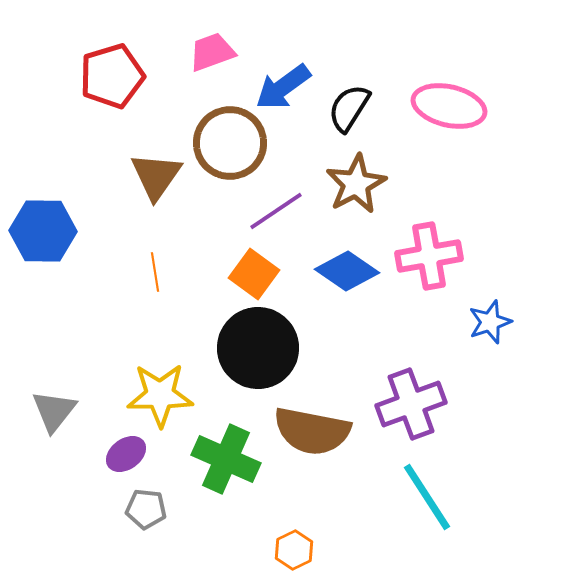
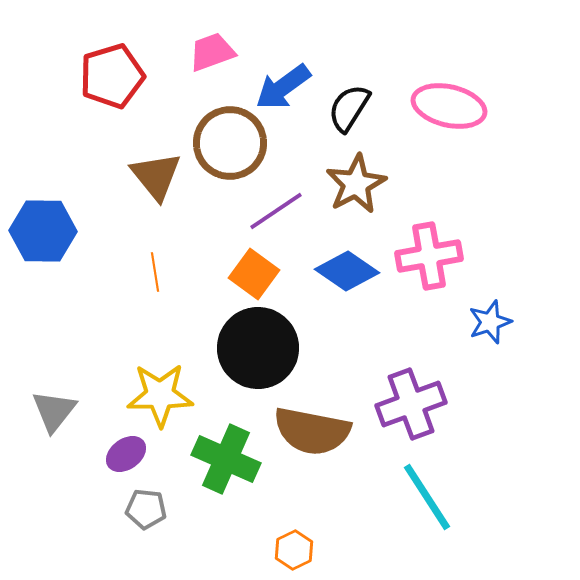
brown triangle: rotated 14 degrees counterclockwise
